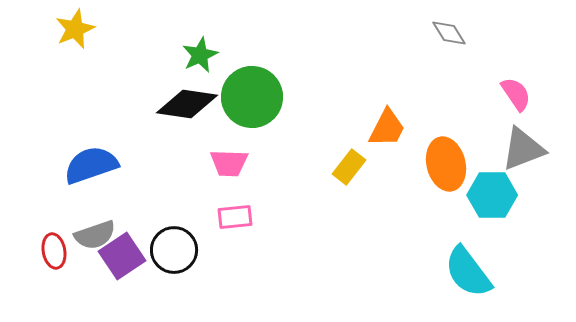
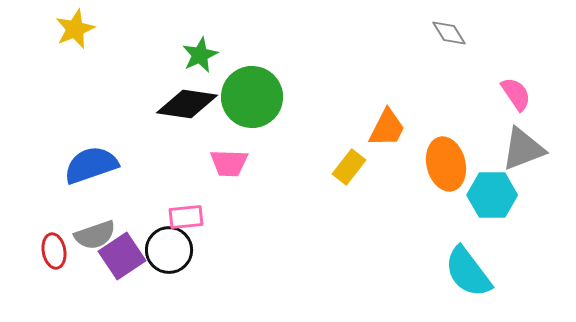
pink rectangle: moved 49 px left
black circle: moved 5 px left
